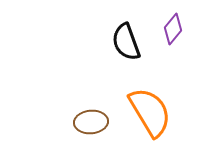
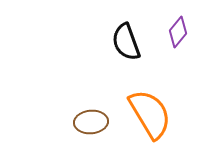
purple diamond: moved 5 px right, 3 px down
orange semicircle: moved 2 px down
